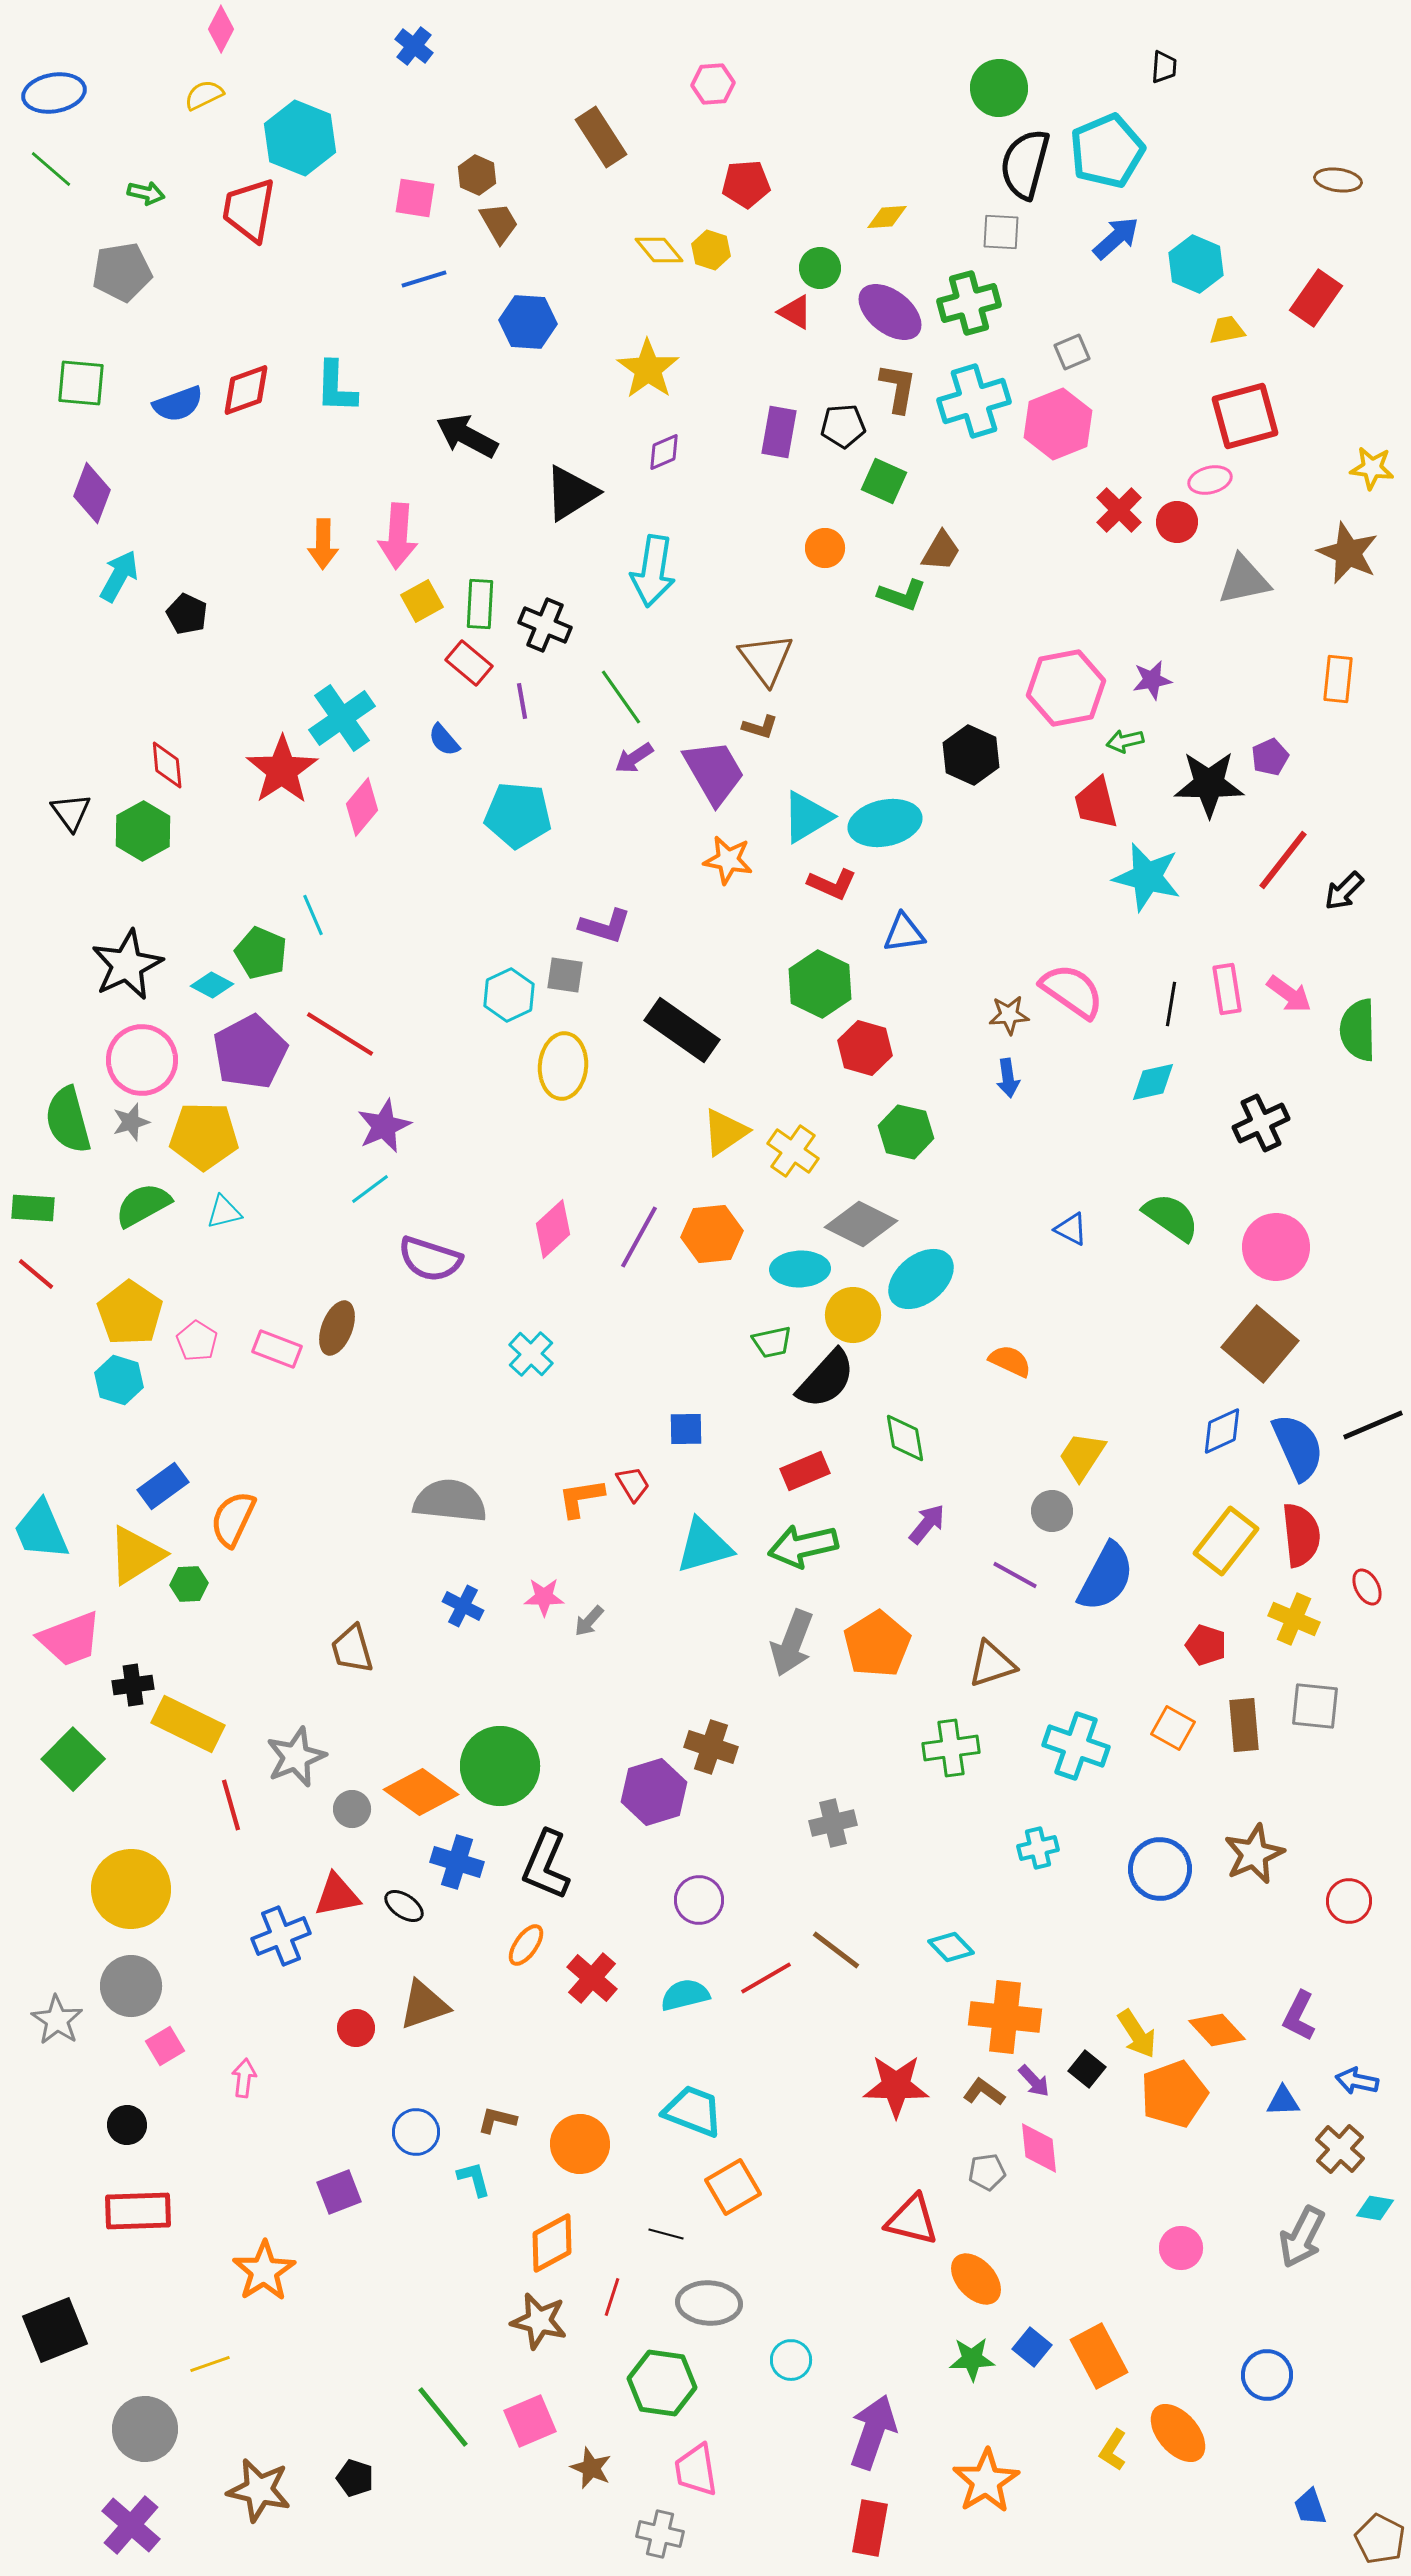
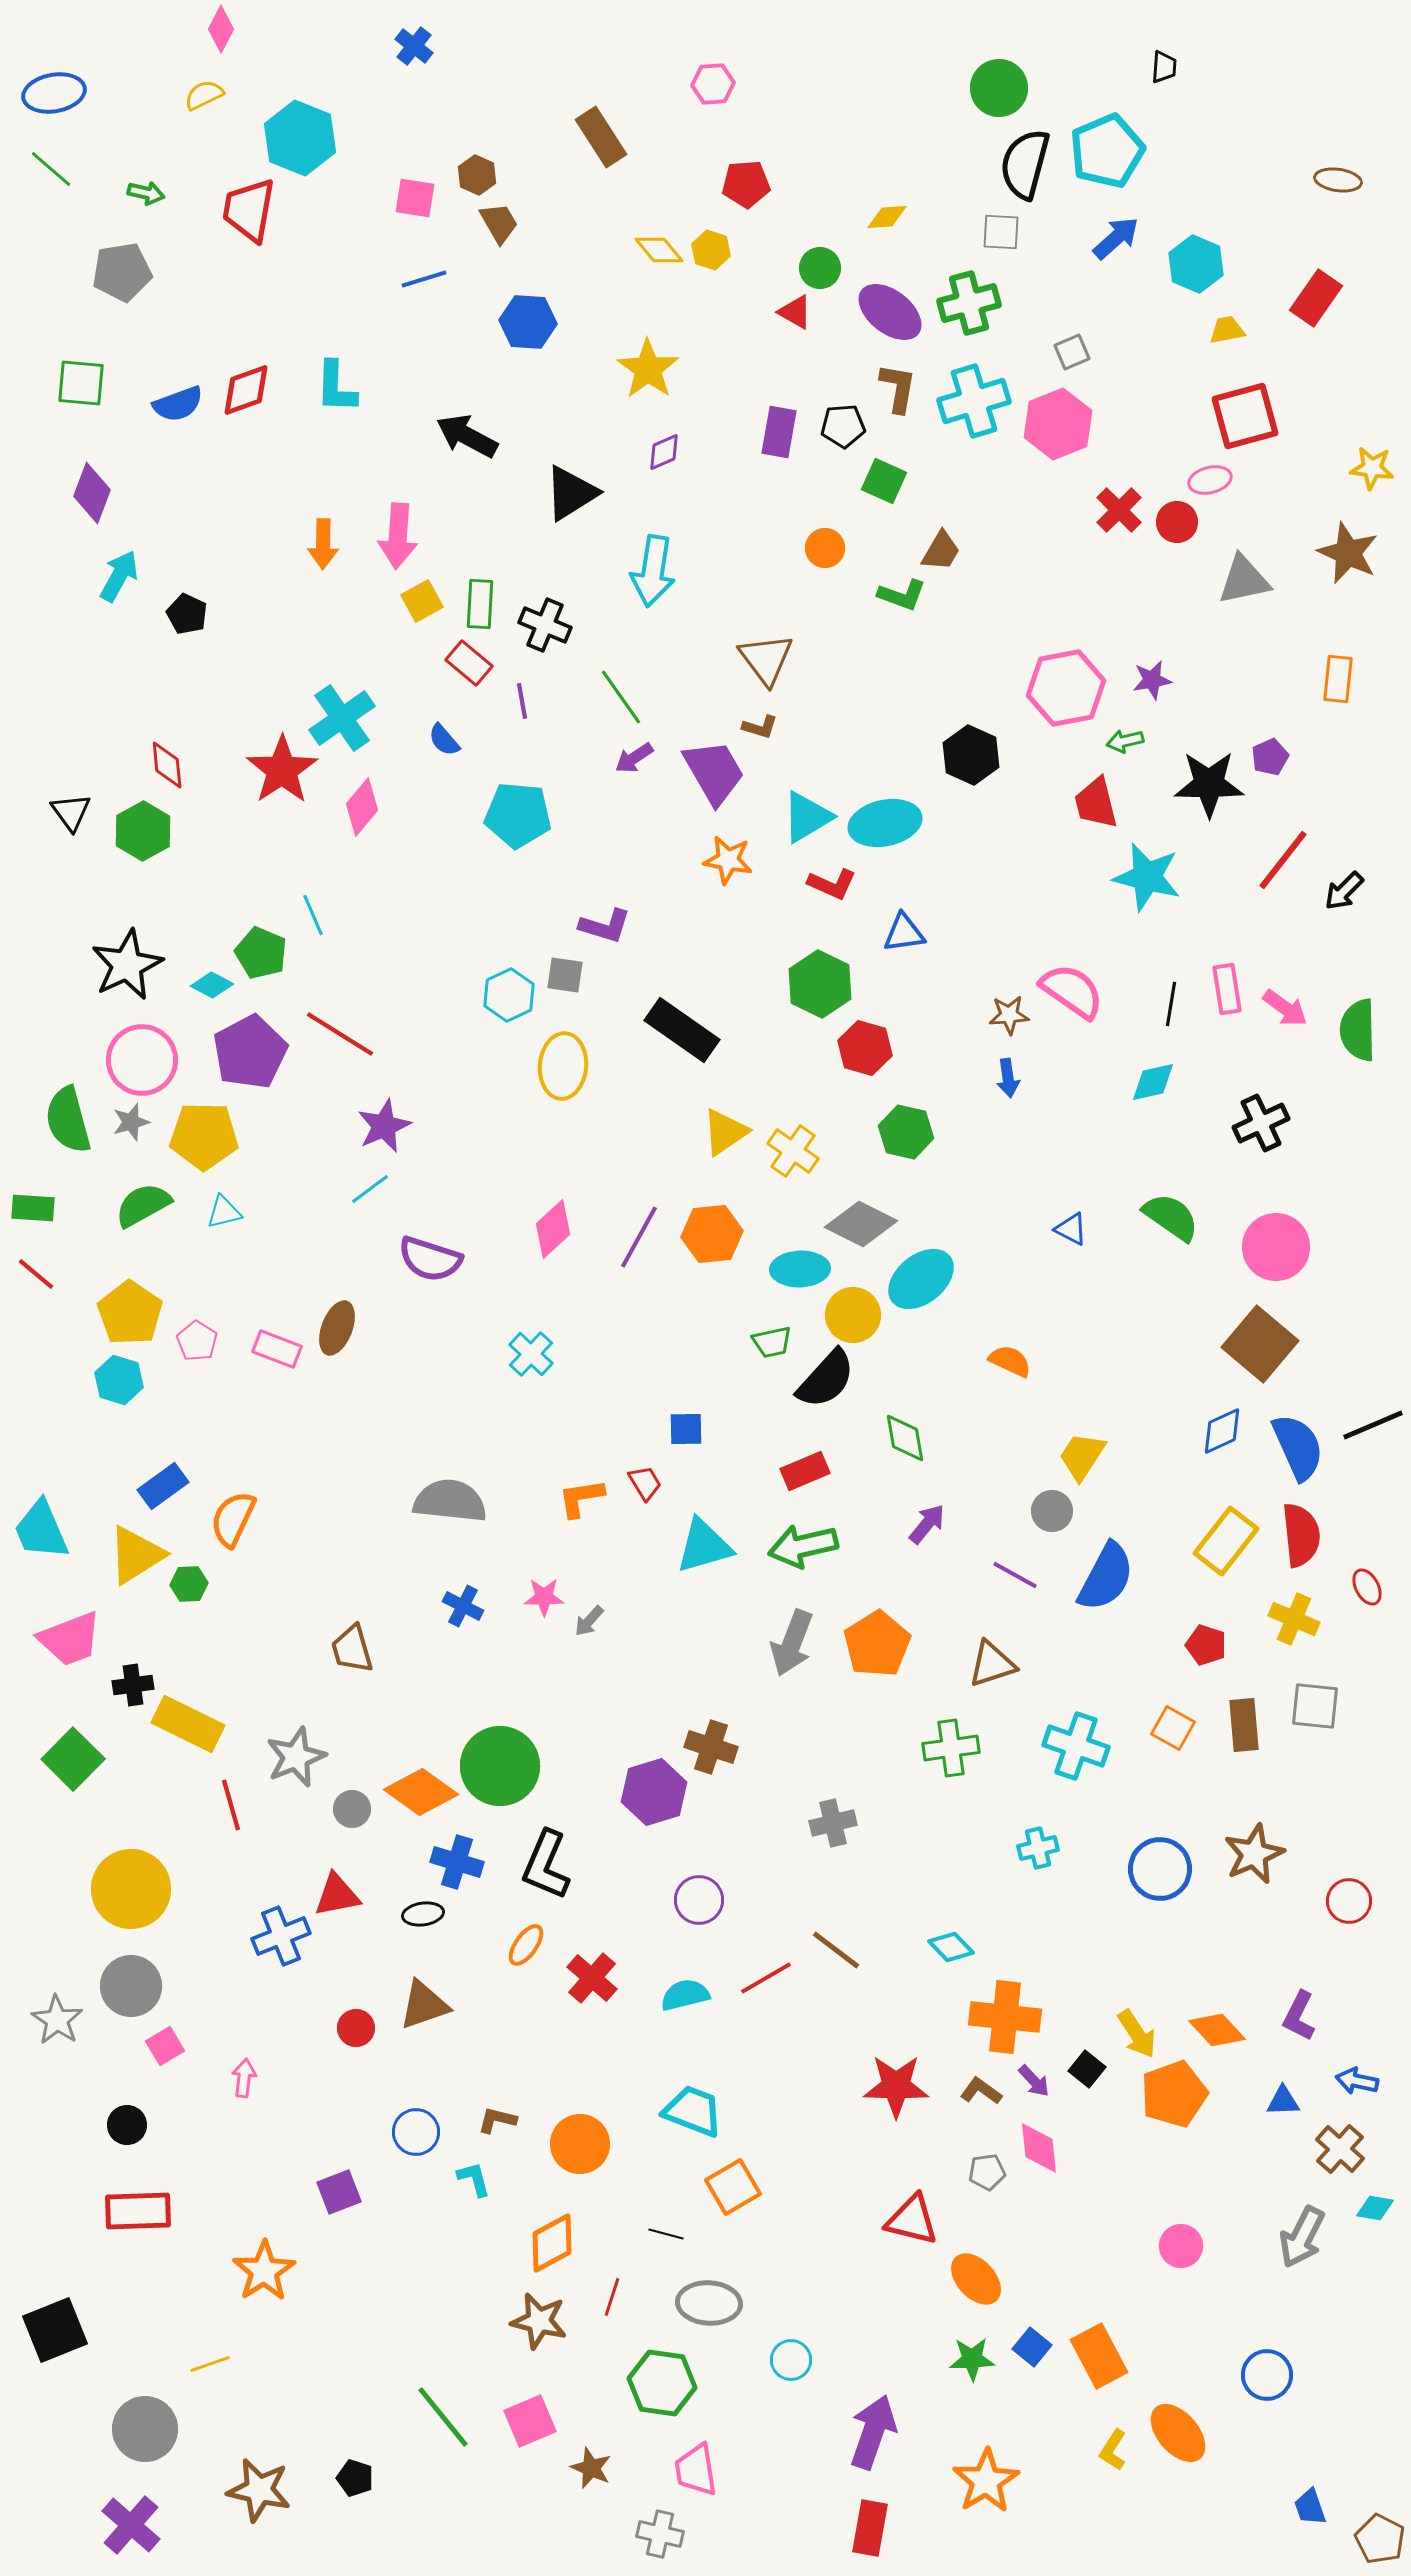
pink arrow at (1289, 994): moved 4 px left, 14 px down
red trapezoid at (633, 1484): moved 12 px right, 1 px up
black ellipse at (404, 1906): moved 19 px right, 8 px down; rotated 42 degrees counterclockwise
brown L-shape at (984, 2092): moved 3 px left, 1 px up
pink circle at (1181, 2248): moved 2 px up
